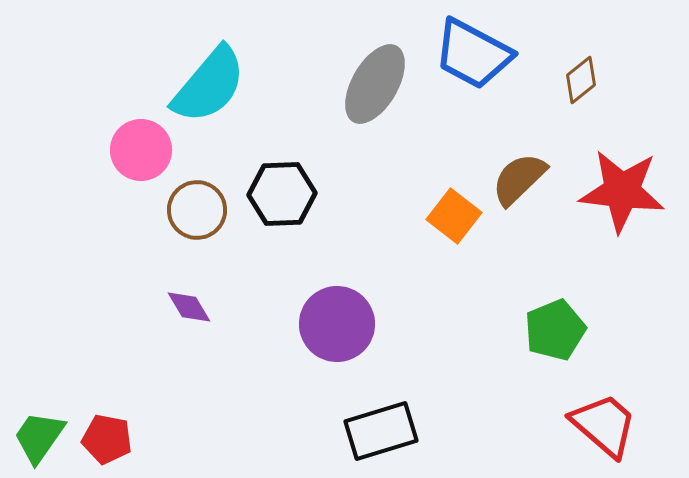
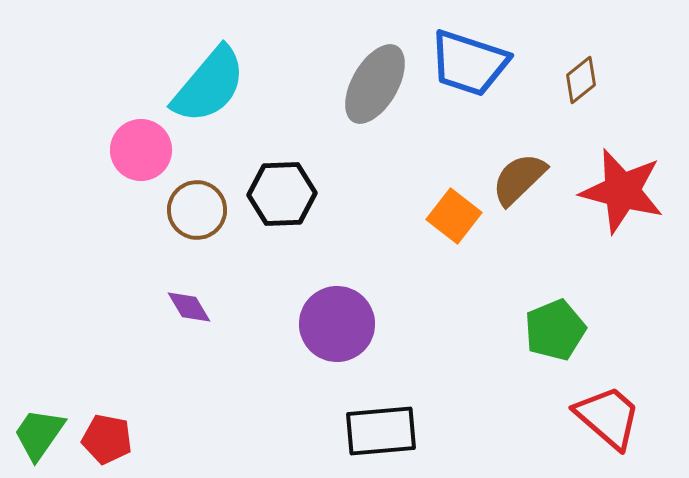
blue trapezoid: moved 4 px left, 9 px down; rotated 10 degrees counterclockwise
red star: rotated 8 degrees clockwise
red trapezoid: moved 4 px right, 8 px up
black rectangle: rotated 12 degrees clockwise
green trapezoid: moved 3 px up
